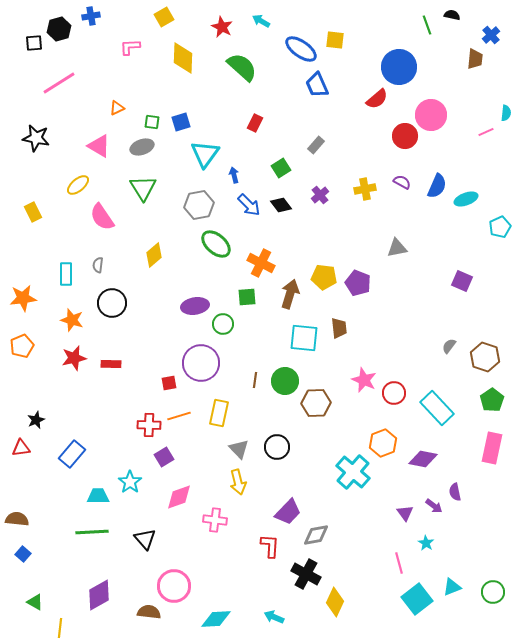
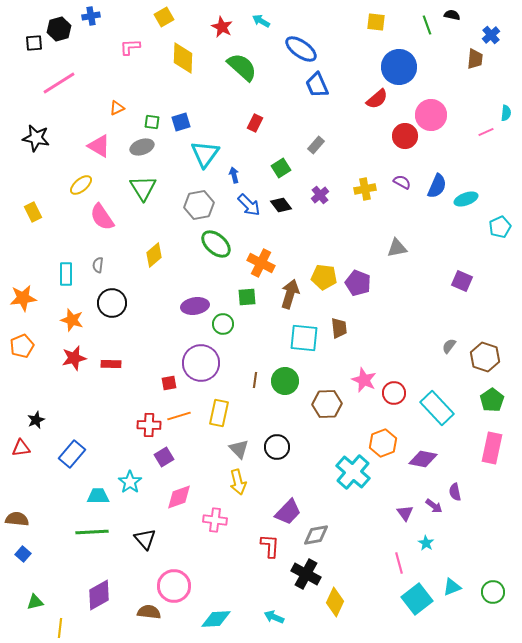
yellow square at (335, 40): moved 41 px right, 18 px up
yellow ellipse at (78, 185): moved 3 px right
brown hexagon at (316, 403): moved 11 px right, 1 px down
green triangle at (35, 602): rotated 42 degrees counterclockwise
